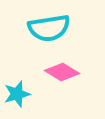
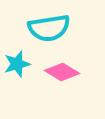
cyan star: moved 30 px up
